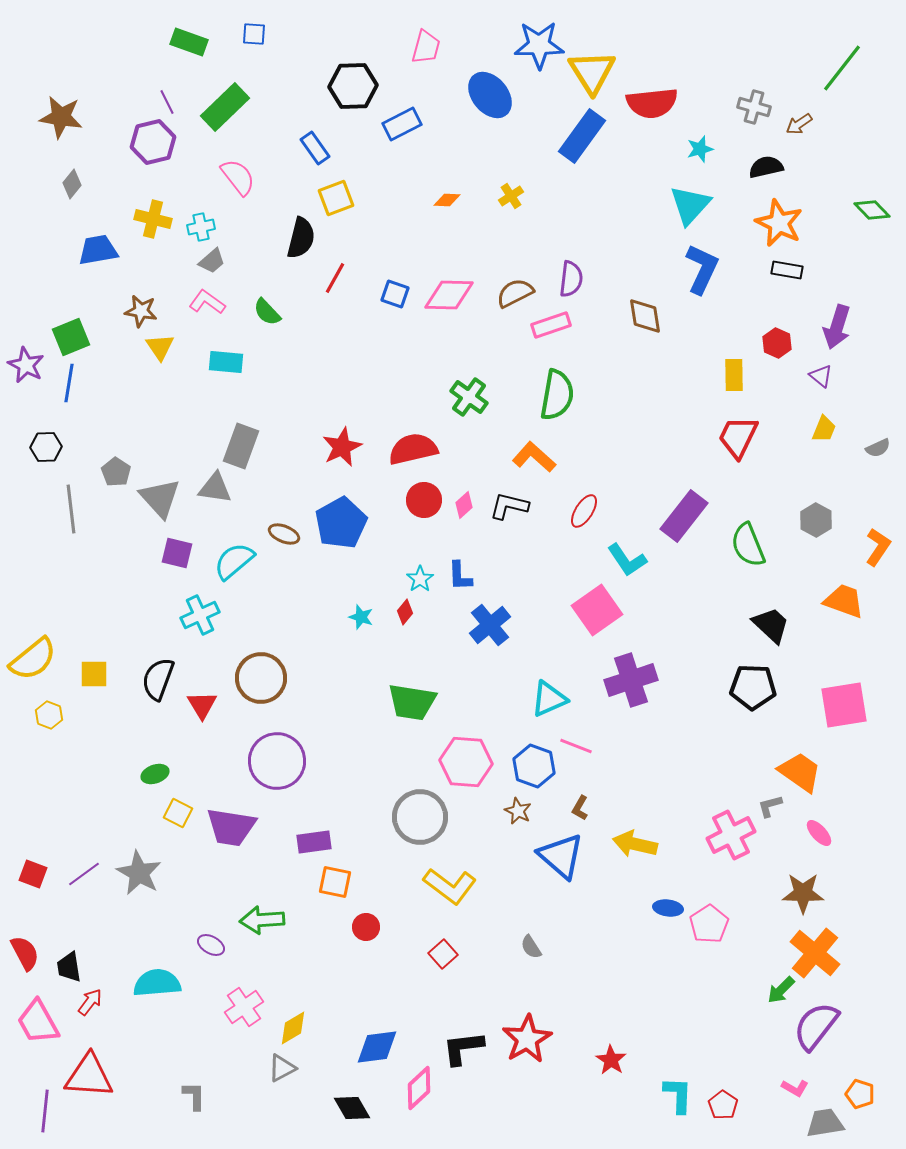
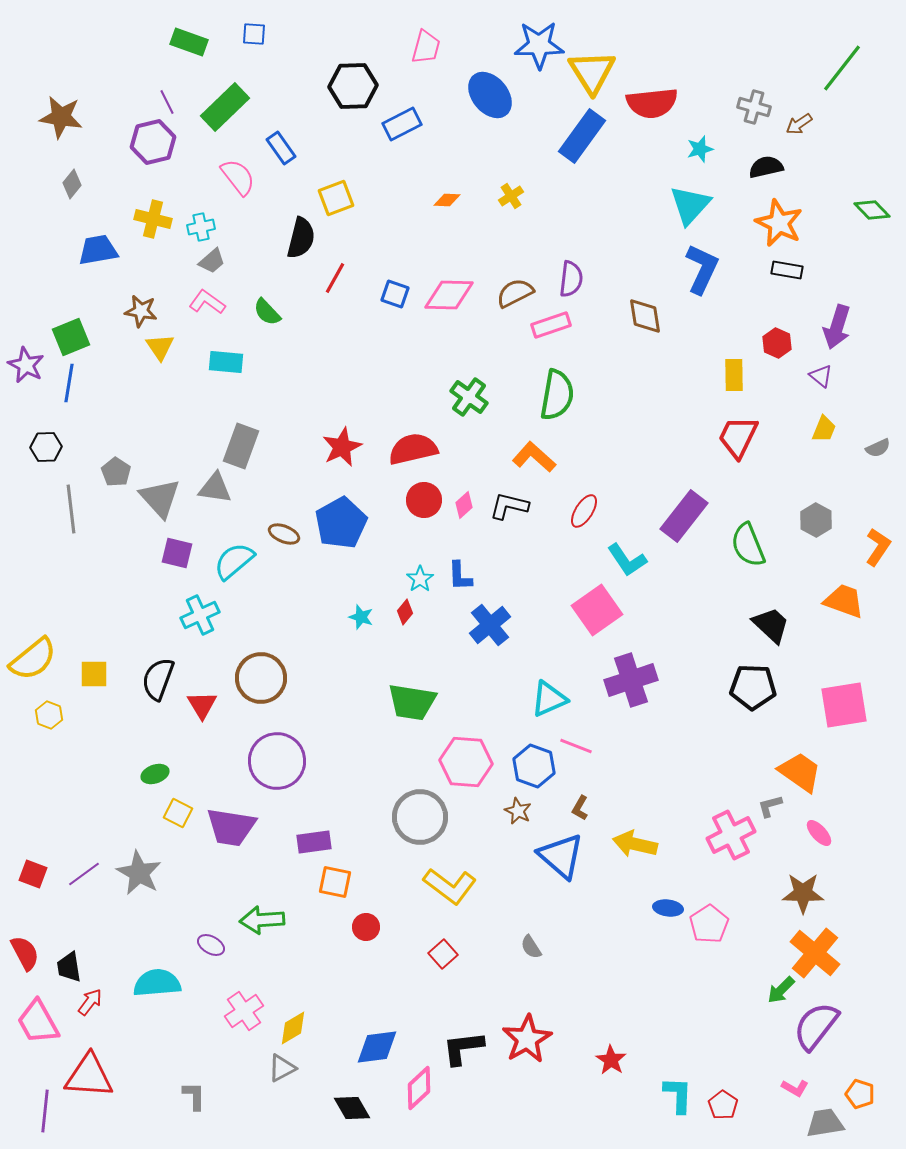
blue rectangle at (315, 148): moved 34 px left
pink cross at (244, 1007): moved 4 px down
